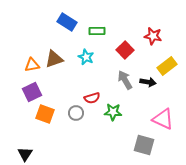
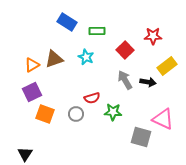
red star: rotated 12 degrees counterclockwise
orange triangle: rotated 21 degrees counterclockwise
gray circle: moved 1 px down
gray square: moved 3 px left, 8 px up
